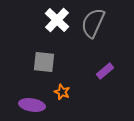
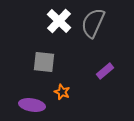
white cross: moved 2 px right, 1 px down
